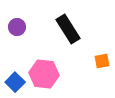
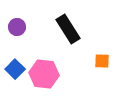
orange square: rotated 14 degrees clockwise
blue square: moved 13 px up
